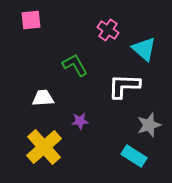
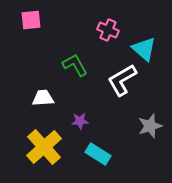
pink cross: rotated 10 degrees counterclockwise
white L-shape: moved 2 px left, 6 px up; rotated 32 degrees counterclockwise
gray star: moved 1 px right, 1 px down
cyan rectangle: moved 36 px left, 2 px up
